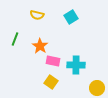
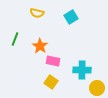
yellow semicircle: moved 2 px up
cyan cross: moved 6 px right, 5 px down
